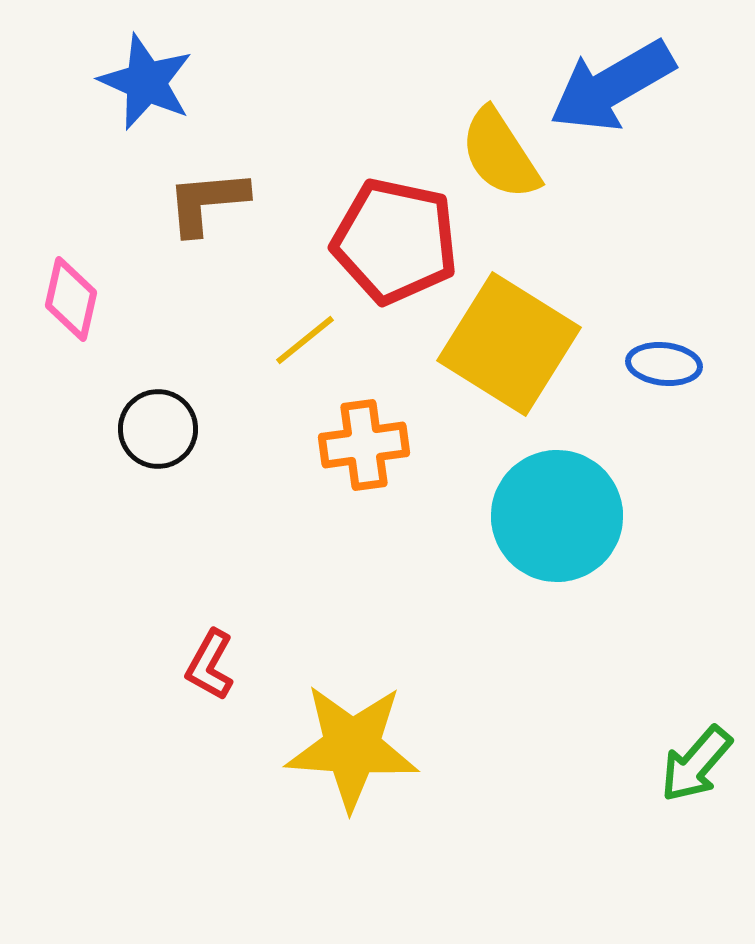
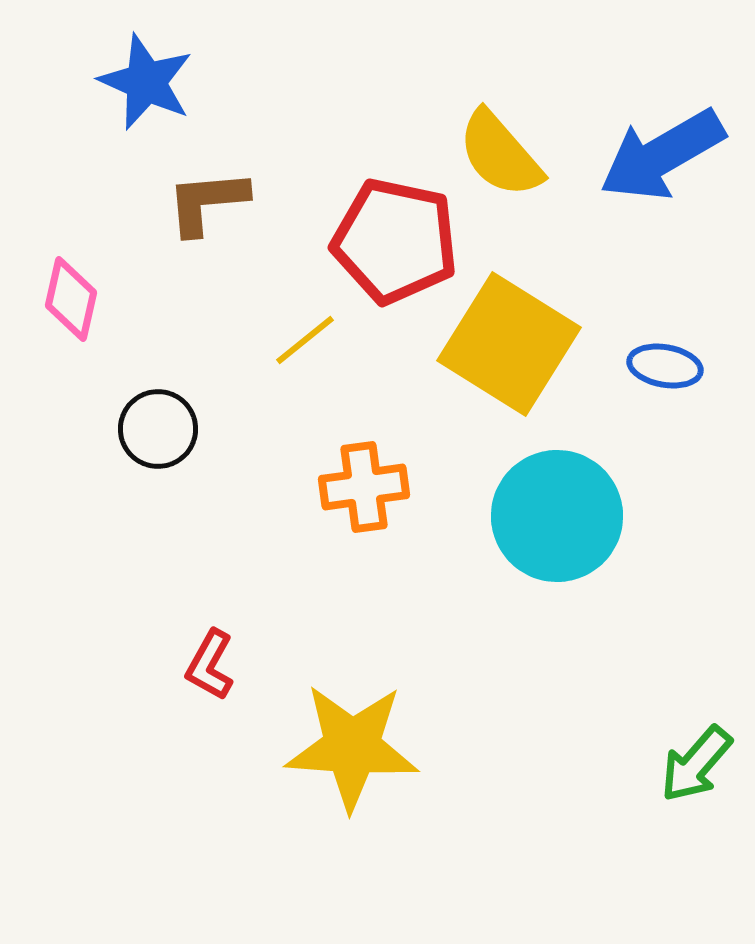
blue arrow: moved 50 px right, 69 px down
yellow semicircle: rotated 8 degrees counterclockwise
blue ellipse: moved 1 px right, 2 px down; rotated 4 degrees clockwise
orange cross: moved 42 px down
